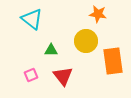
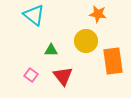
cyan triangle: moved 2 px right, 4 px up
pink square: rotated 32 degrees counterclockwise
